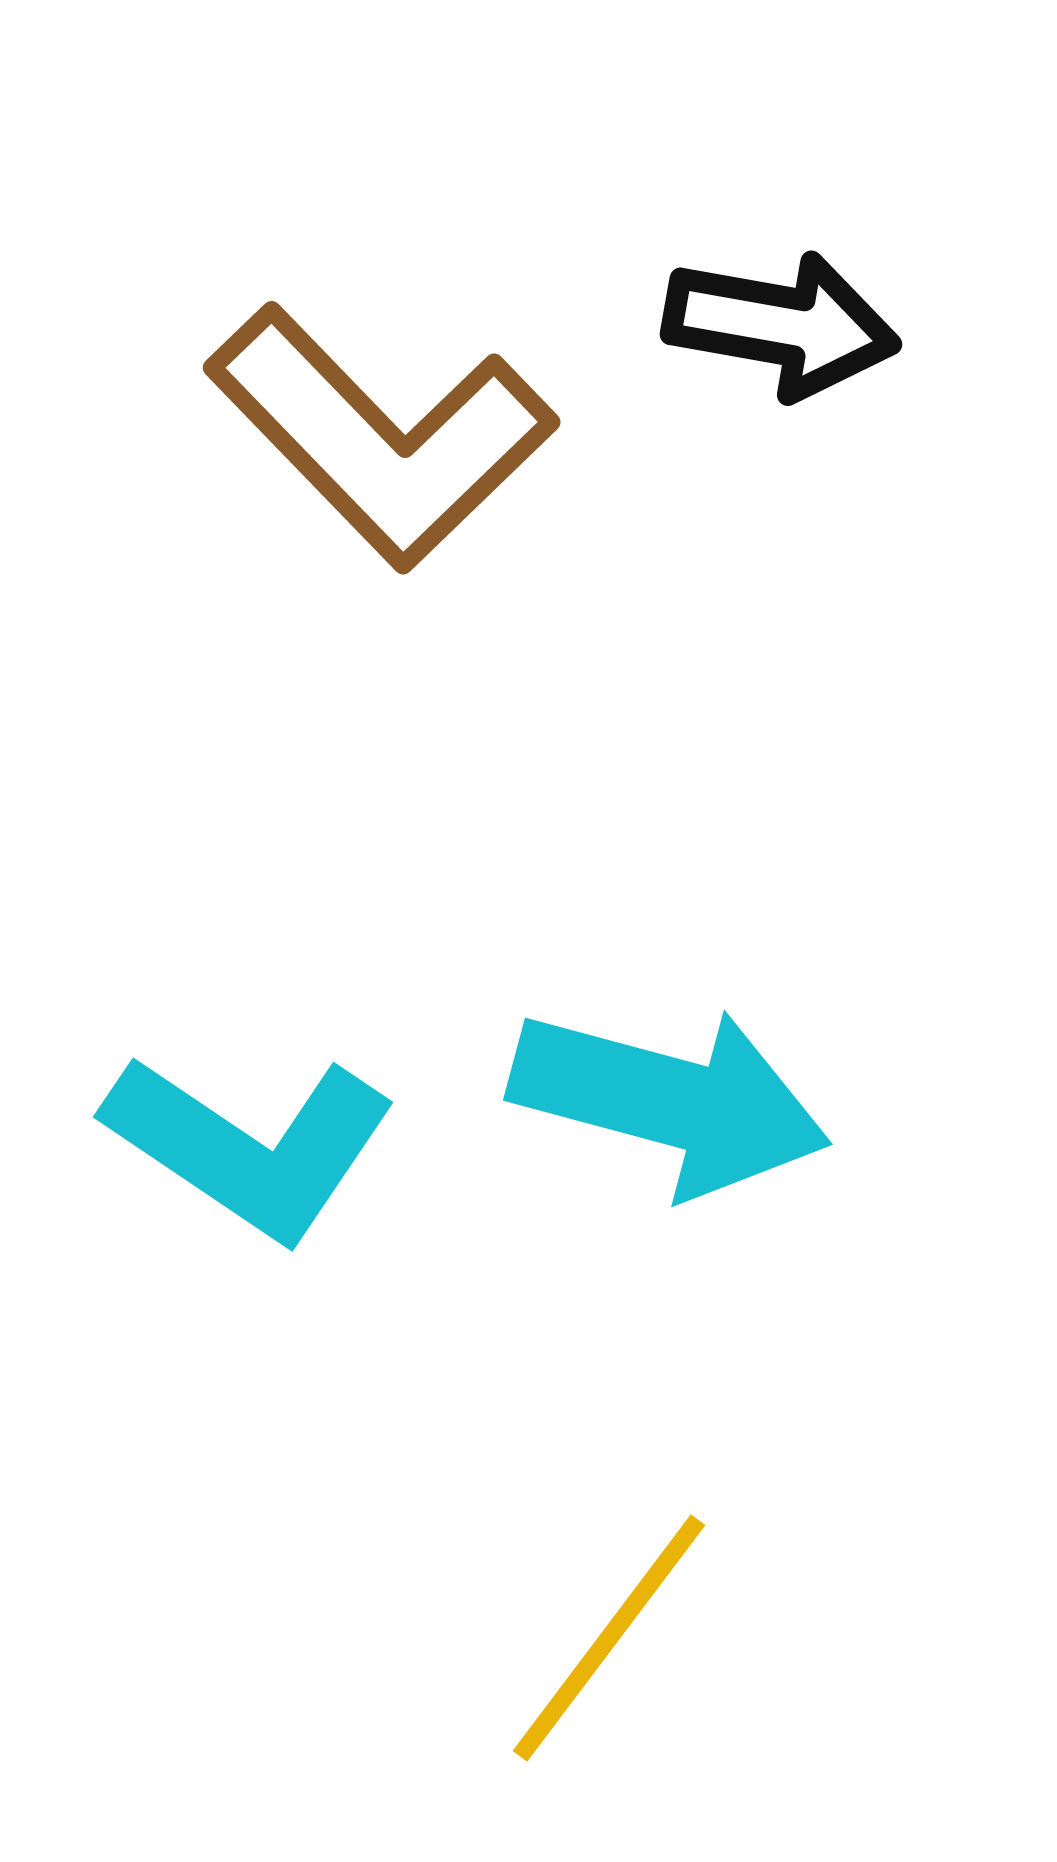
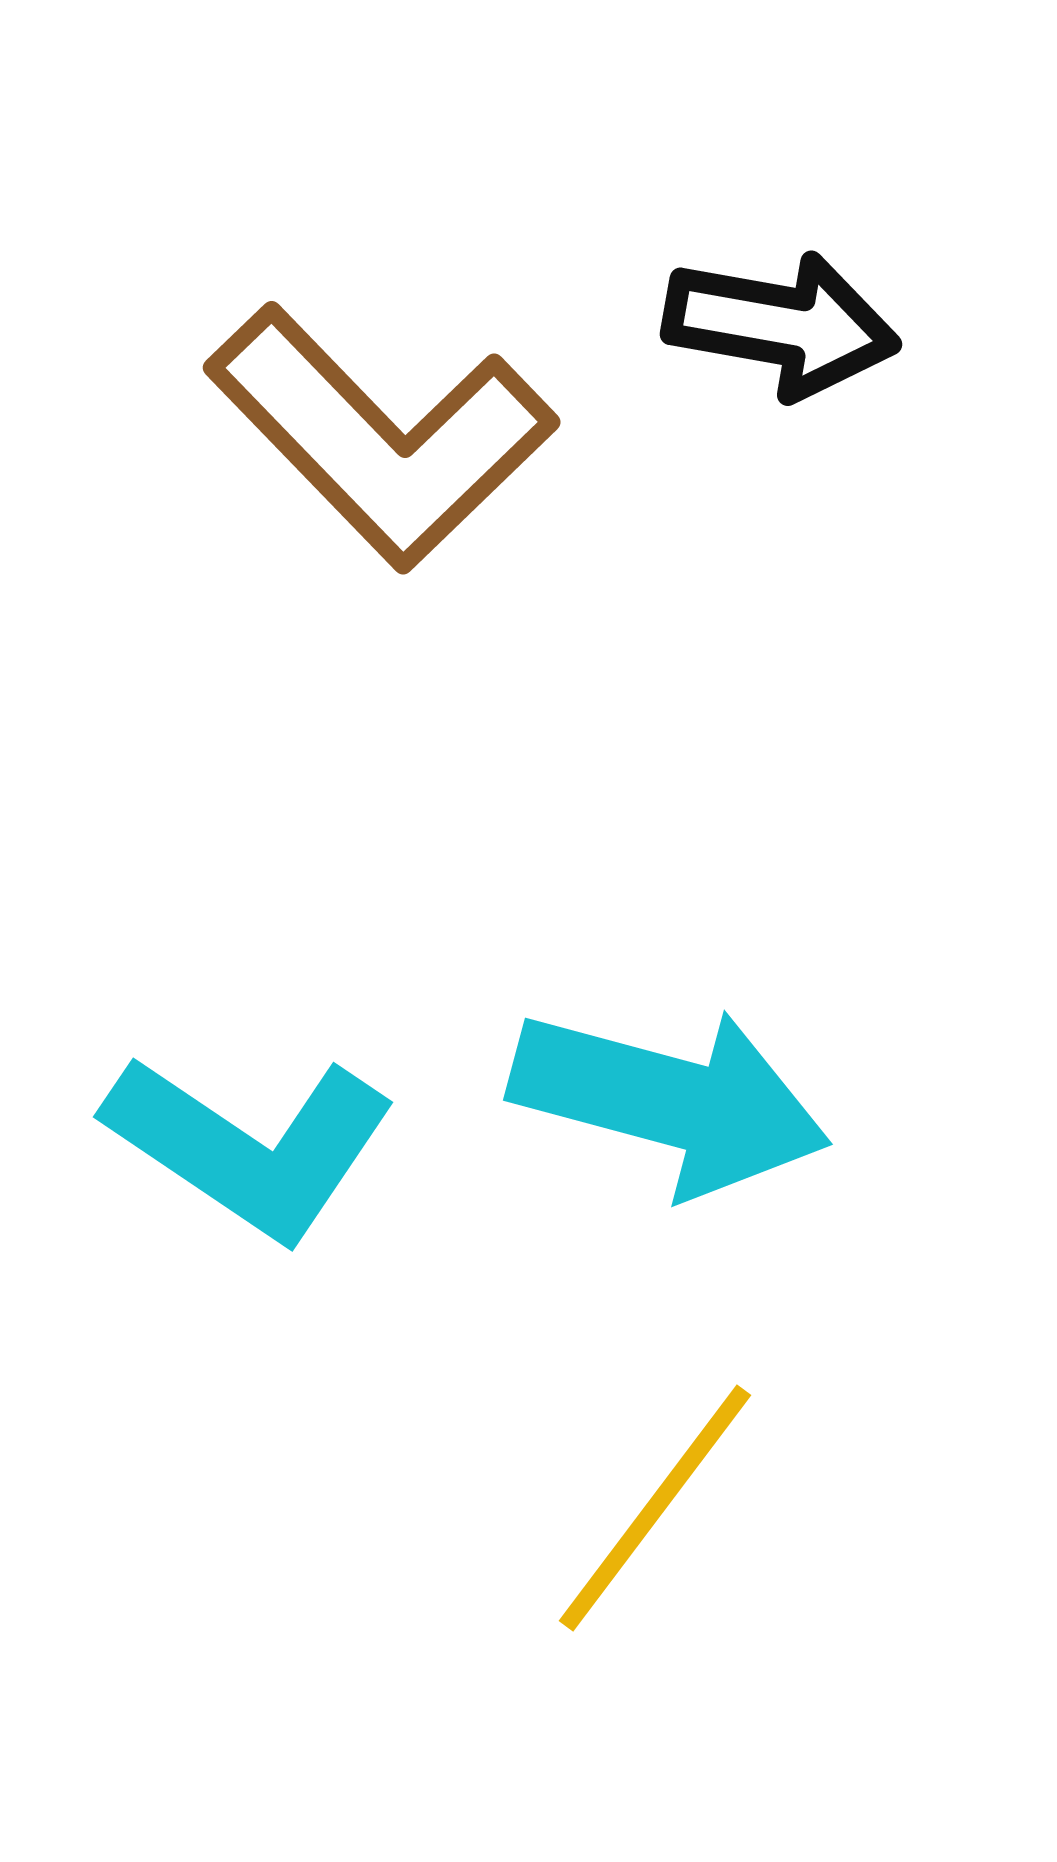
yellow line: moved 46 px right, 130 px up
